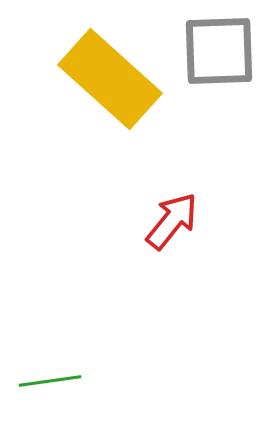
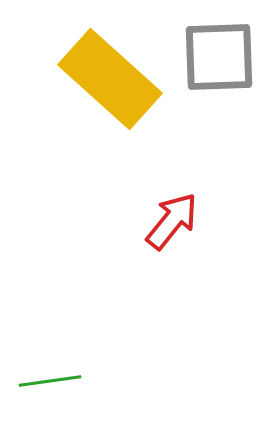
gray square: moved 6 px down
